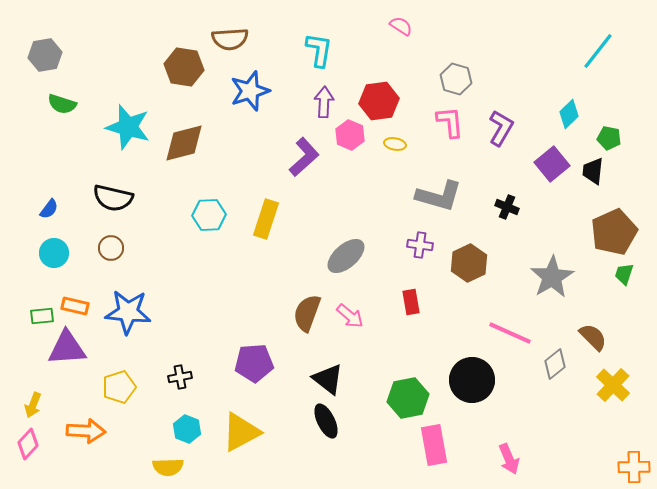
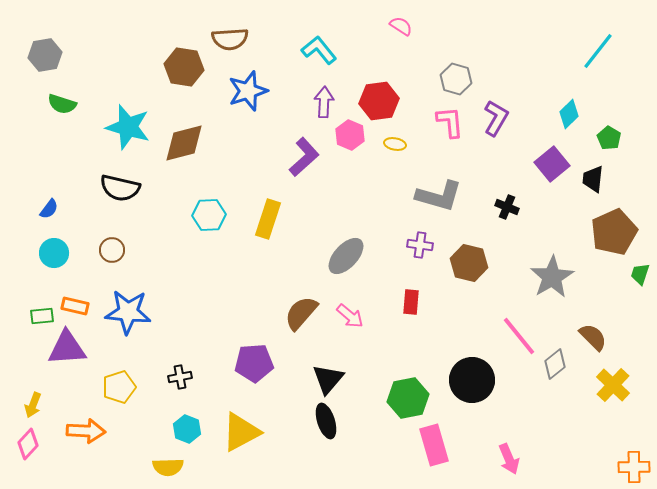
cyan L-shape at (319, 50): rotated 48 degrees counterclockwise
blue star at (250, 91): moved 2 px left
purple L-shape at (501, 128): moved 5 px left, 10 px up
green pentagon at (609, 138): rotated 20 degrees clockwise
black trapezoid at (593, 171): moved 8 px down
black semicircle at (113, 198): moved 7 px right, 10 px up
yellow rectangle at (266, 219): moved 2 px right
brown circle at (111, 248): moved 1 px right, 2 px down
gray ellipse at (346, 256): rotated 6 degrees counterclockwise
brown hexagon at (469, 263): rotated 21 degrees counterclockwise
green trapezoid at (624, 274): moved 16 px right
red rectangle at (411, 302): rotated 15 degrees clockwise
brown semicircle at (307, 313): moved 6 px left; rotated 21 degrees clockwise
pink line at (510, 333): moved 9 px right, 3 px down; rotated 27 degrees clockwise
black triangle at (328, 379): rotated 32 degrees clockwise
black ellipse at (326, 421): rotated 8 degrees clockwise
pink rectangle at (434, 445): rotated 6 degrees counterclockwise
